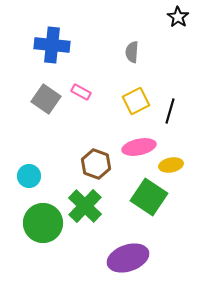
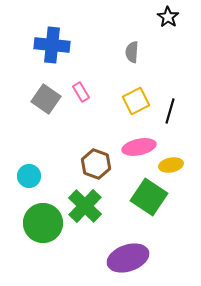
black star: moved 10 px left
pink rectangle: rotated 30 degrees clockwise
